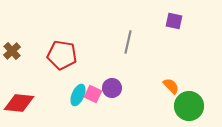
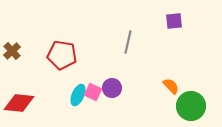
purple square: rotated 18 degrees counterclockwise
pink square: moved 2 px up
green circle: moved 2 px right
